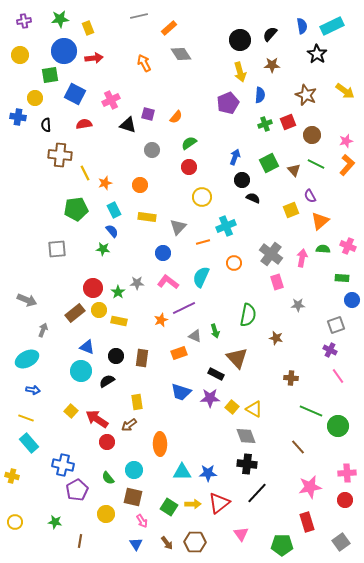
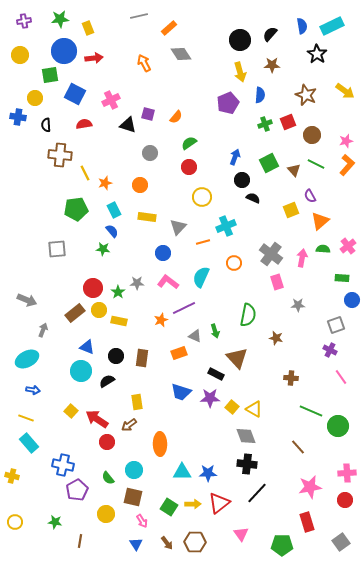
gray circle at (152, 150): moved 2 px left, 3 px down
pink cross at (348, 246): rotated 28 degrees clockwise
pink line at (338, 376): moved 3 px right, 1 px down
